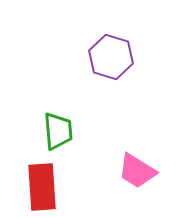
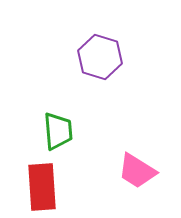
purple hexagon: moved 11 px left
